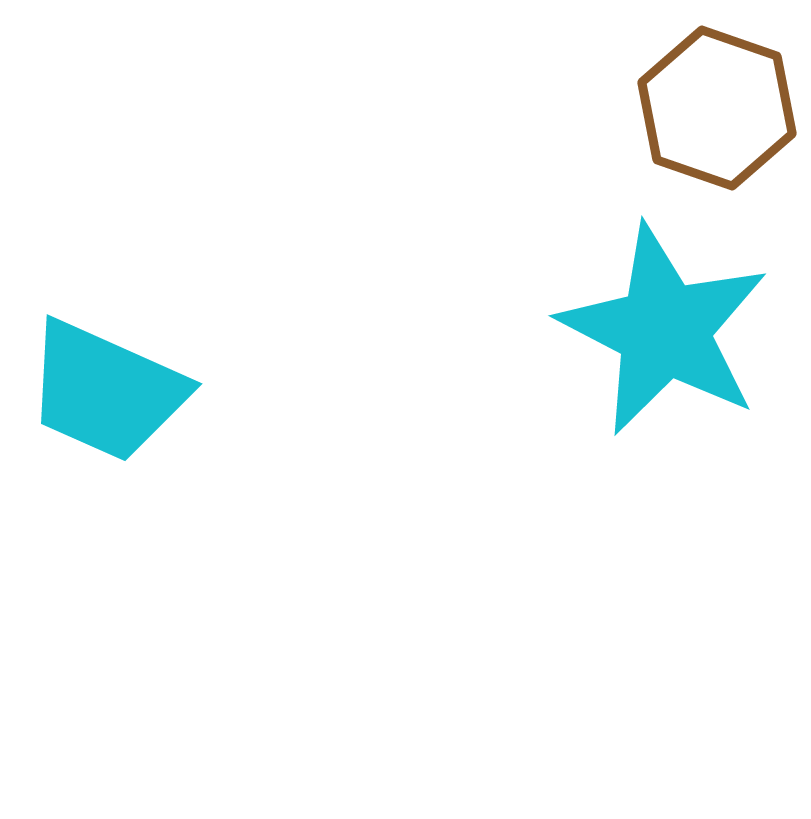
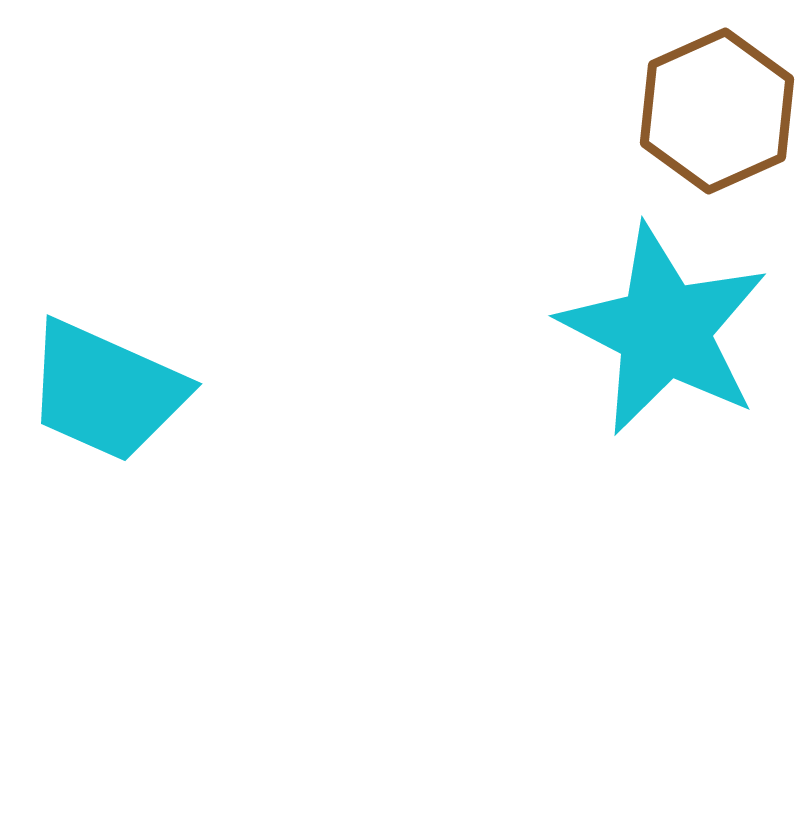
brown hexagon: moved 3 px down; rotated 17 degrees clockwise
